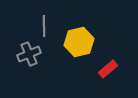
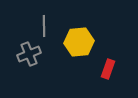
yellow hexagon: rotated 8 degrees clockwise
red rectangle: rotated 30 degrees counterclockwise
